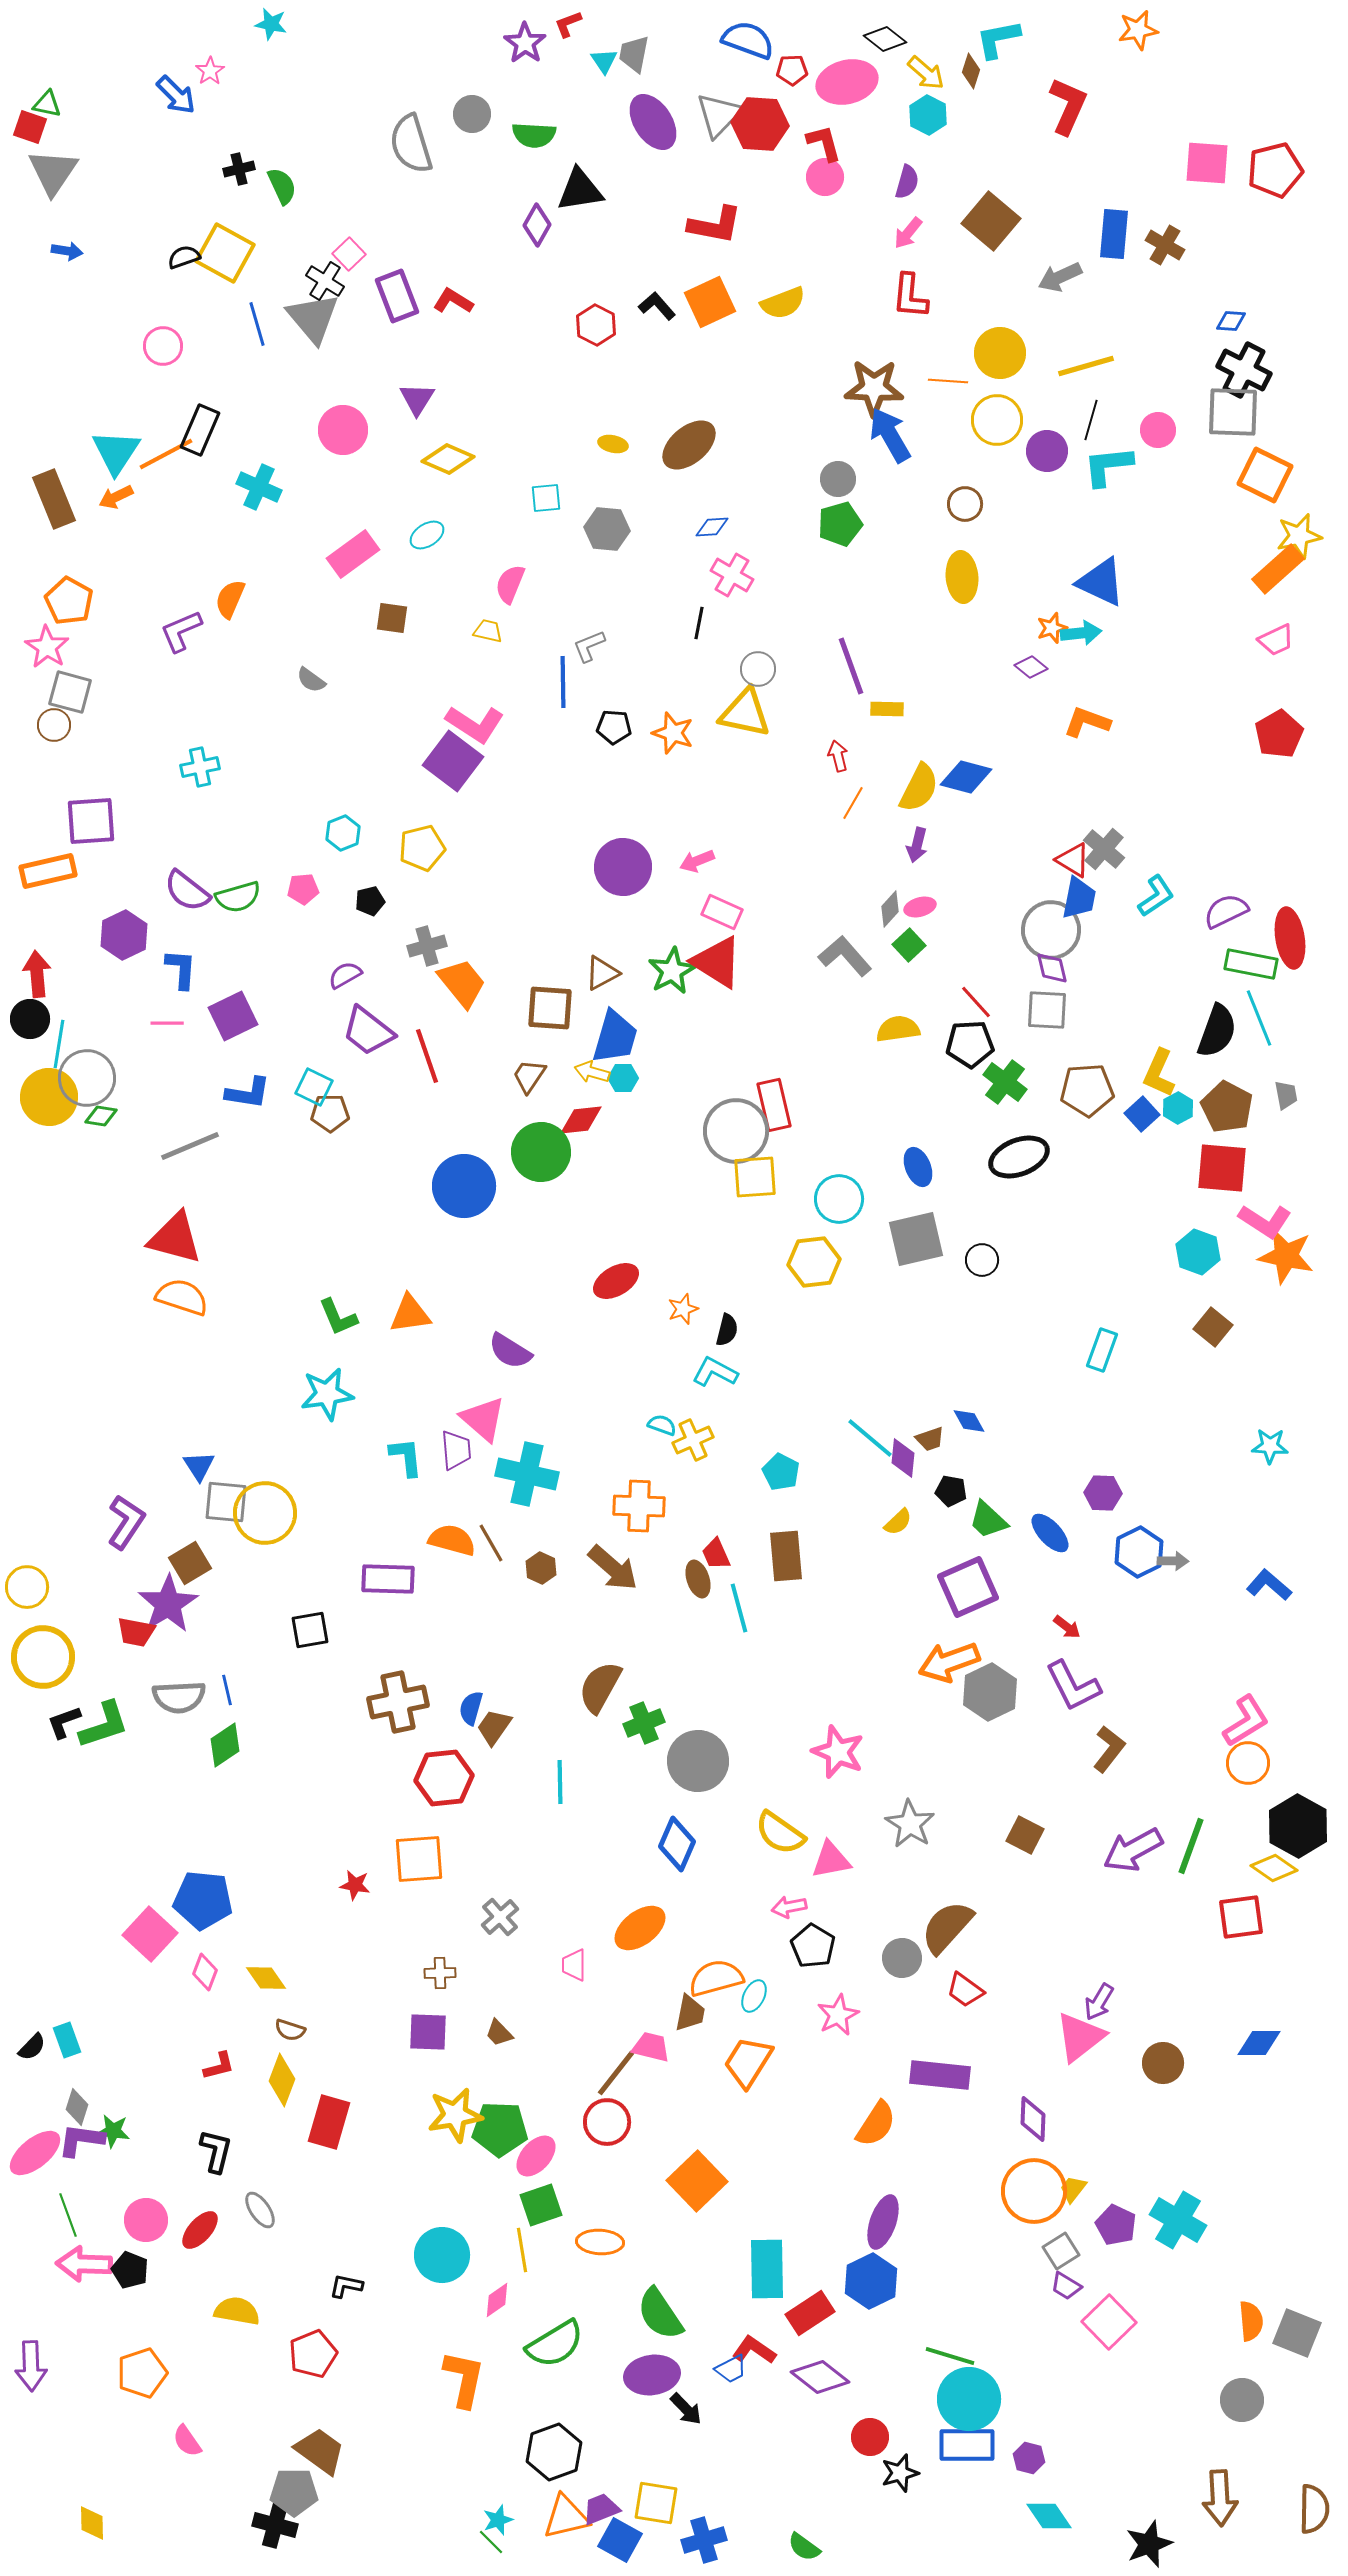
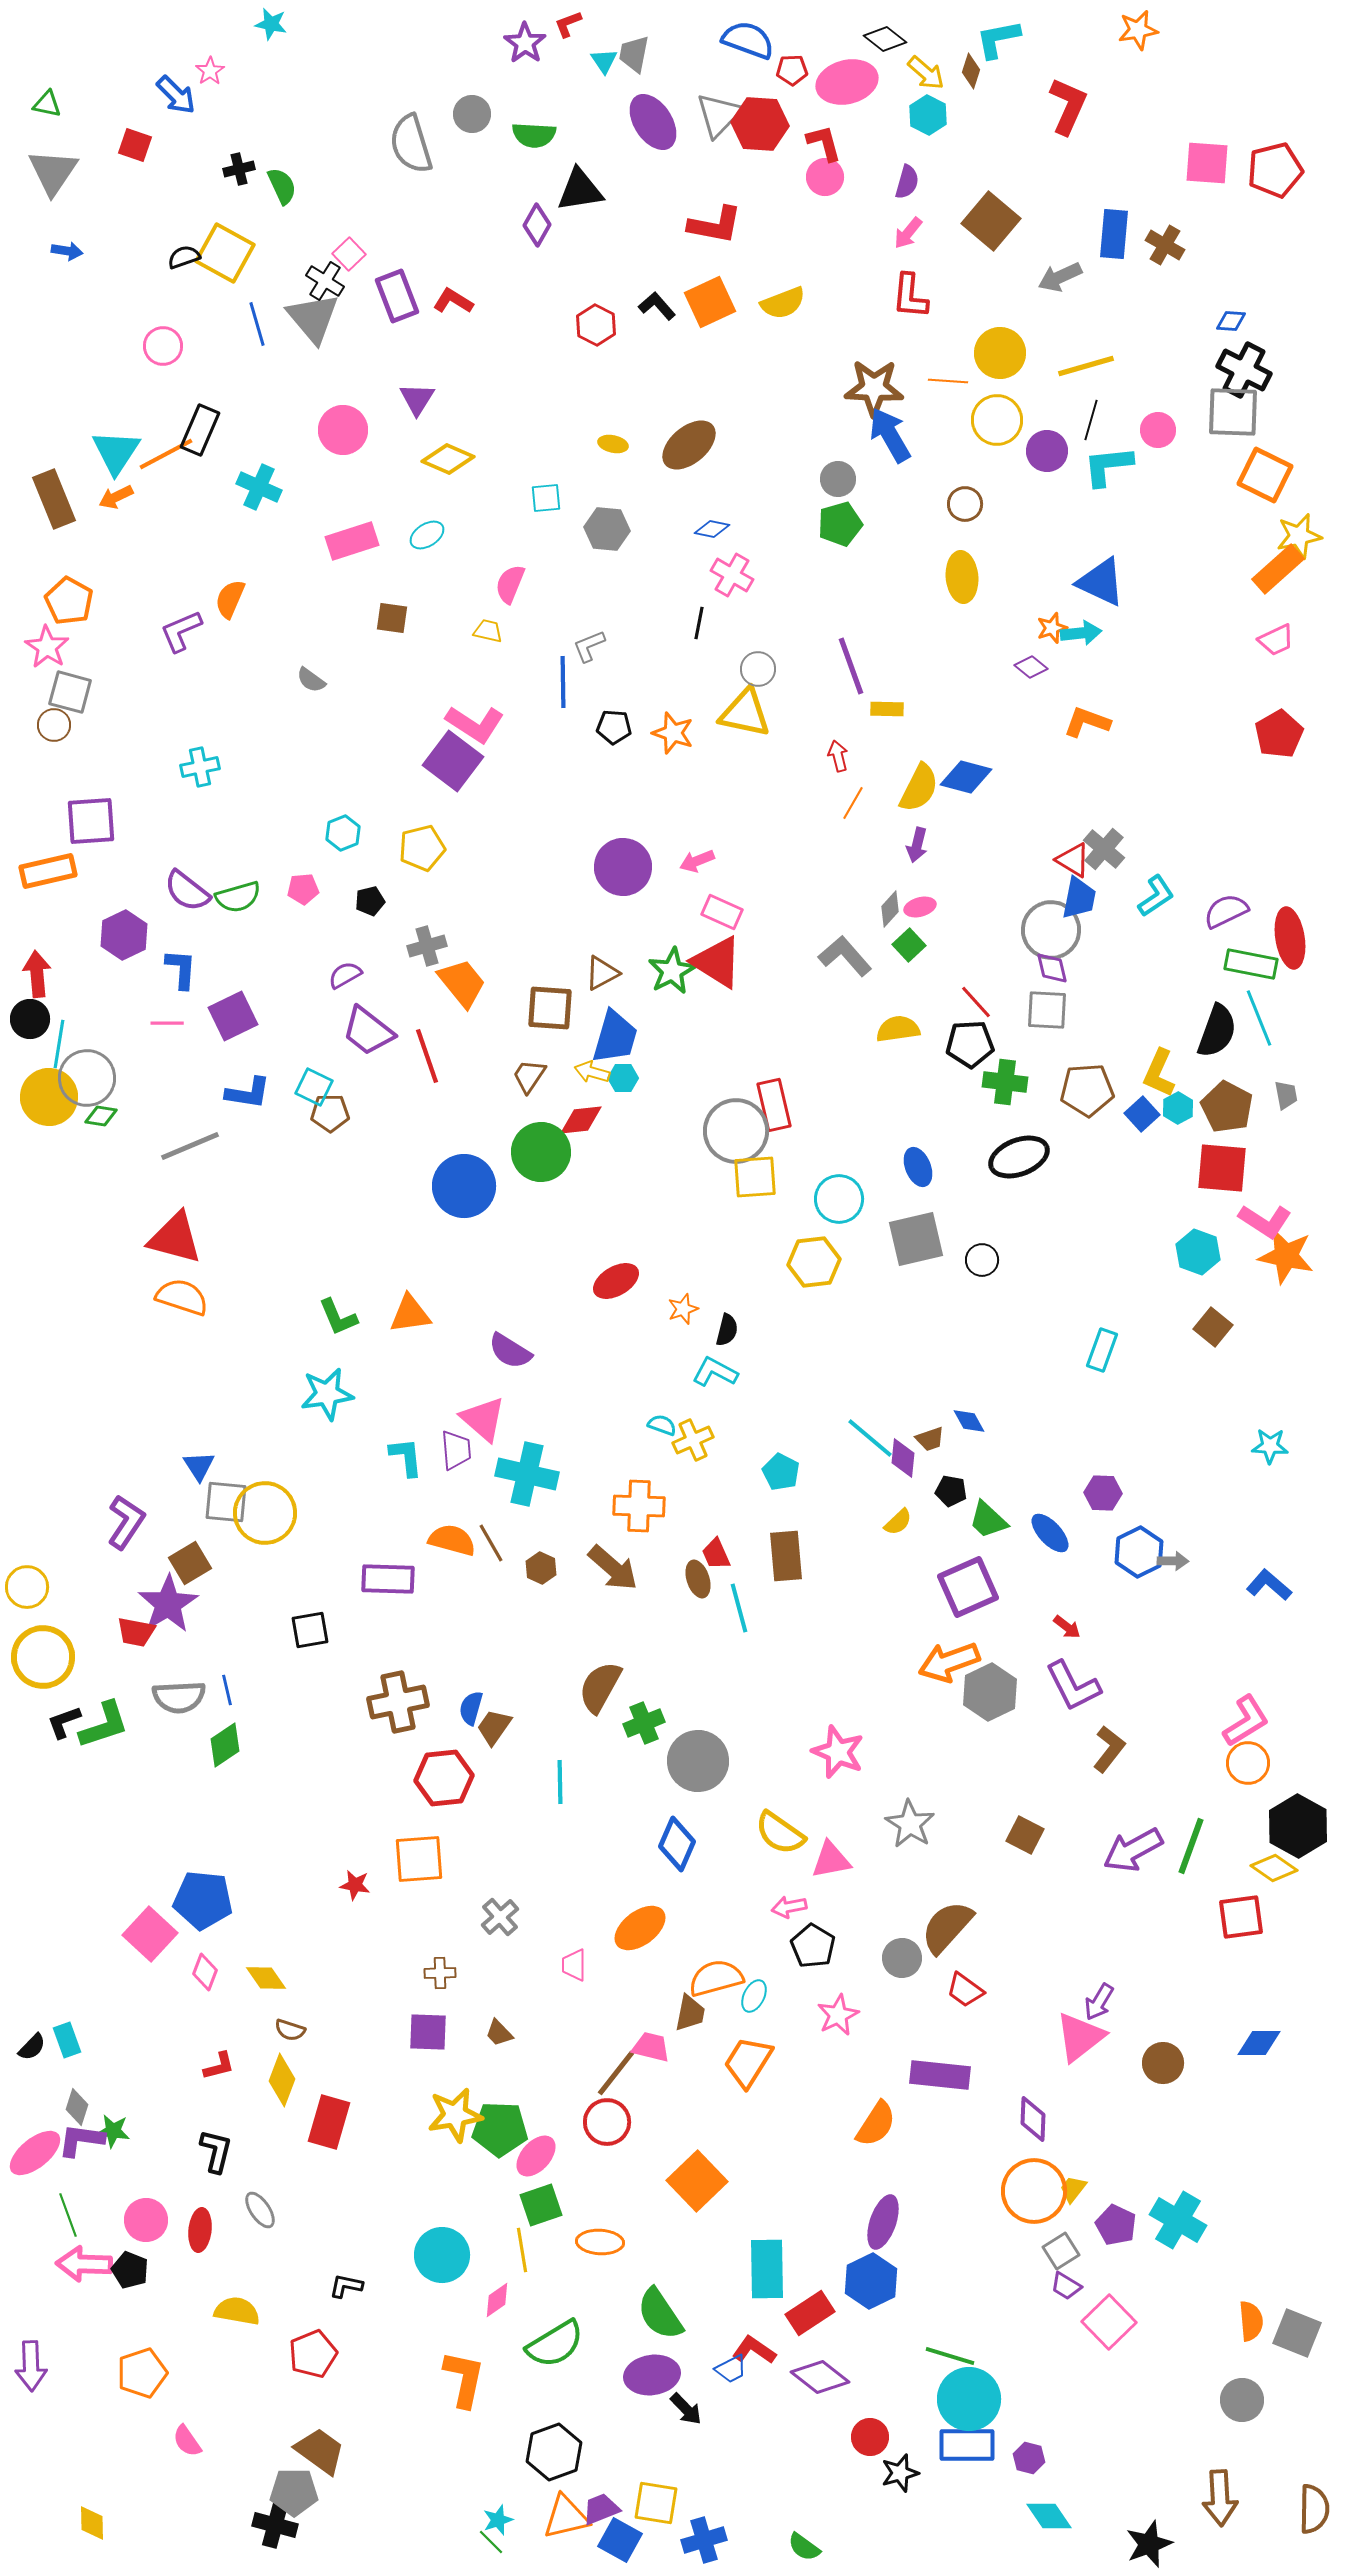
red square at (30, 127): moved 105 px right, 18 px down
blue diamond at (712, 527): moved 2 px down; rotated 16 degrees clockwise
pink rectangle at (353, 554): moved 1 px left, 13 px up; rotated 18 degrees clockwise
green cross at (1005, 1082): rotated 30 degrees counterclockwise
red ellipse at (200, 2230): rotated 36 degrees counterclockwise
